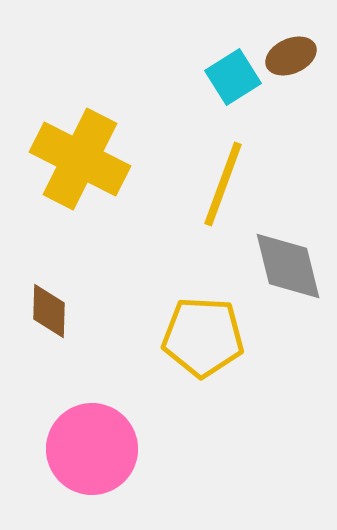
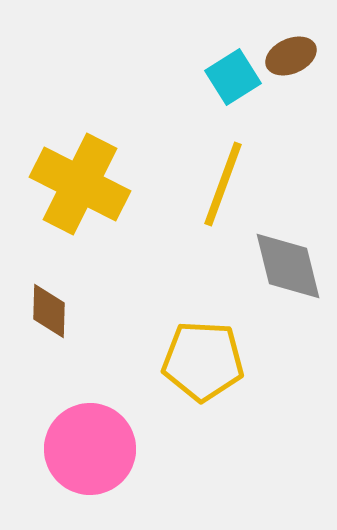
yellow cross: moved 25 px down
yellow pentagon: moved 24 px down
pink circle: moved 2 px left
